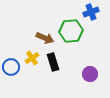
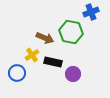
green hexagon: moved 1 px down; rotated 15 degrees clockwise
yellow cross: moved 3 px up
black rectangle: rotated 60 degrees counterclockwise
blue circle: moved 6 px right, 6 px down
purple circle: moved 17 px left
